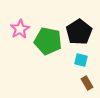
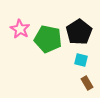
pink star: rotated 12 degrees counterclockwise
green pentagon: moved 2 px up
